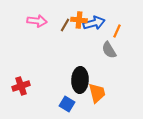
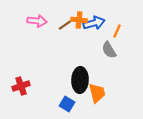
brown line: rotated 24 degrees clockwise
